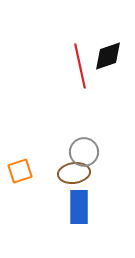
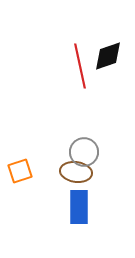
brown ellipse: moved 2 px right, 1 px up; rotated 16 degrees clockwise
